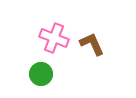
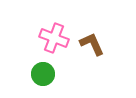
green circle: moved 2 px right
